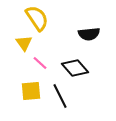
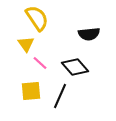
yellow triangle: moved 2 px right, 1 px down
black diamond: moved 1 px up
black line: rotated 50 degrees clockwise
